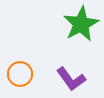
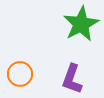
purple L-shape: moved 1 px right; rotated 56 degrees clockwise
